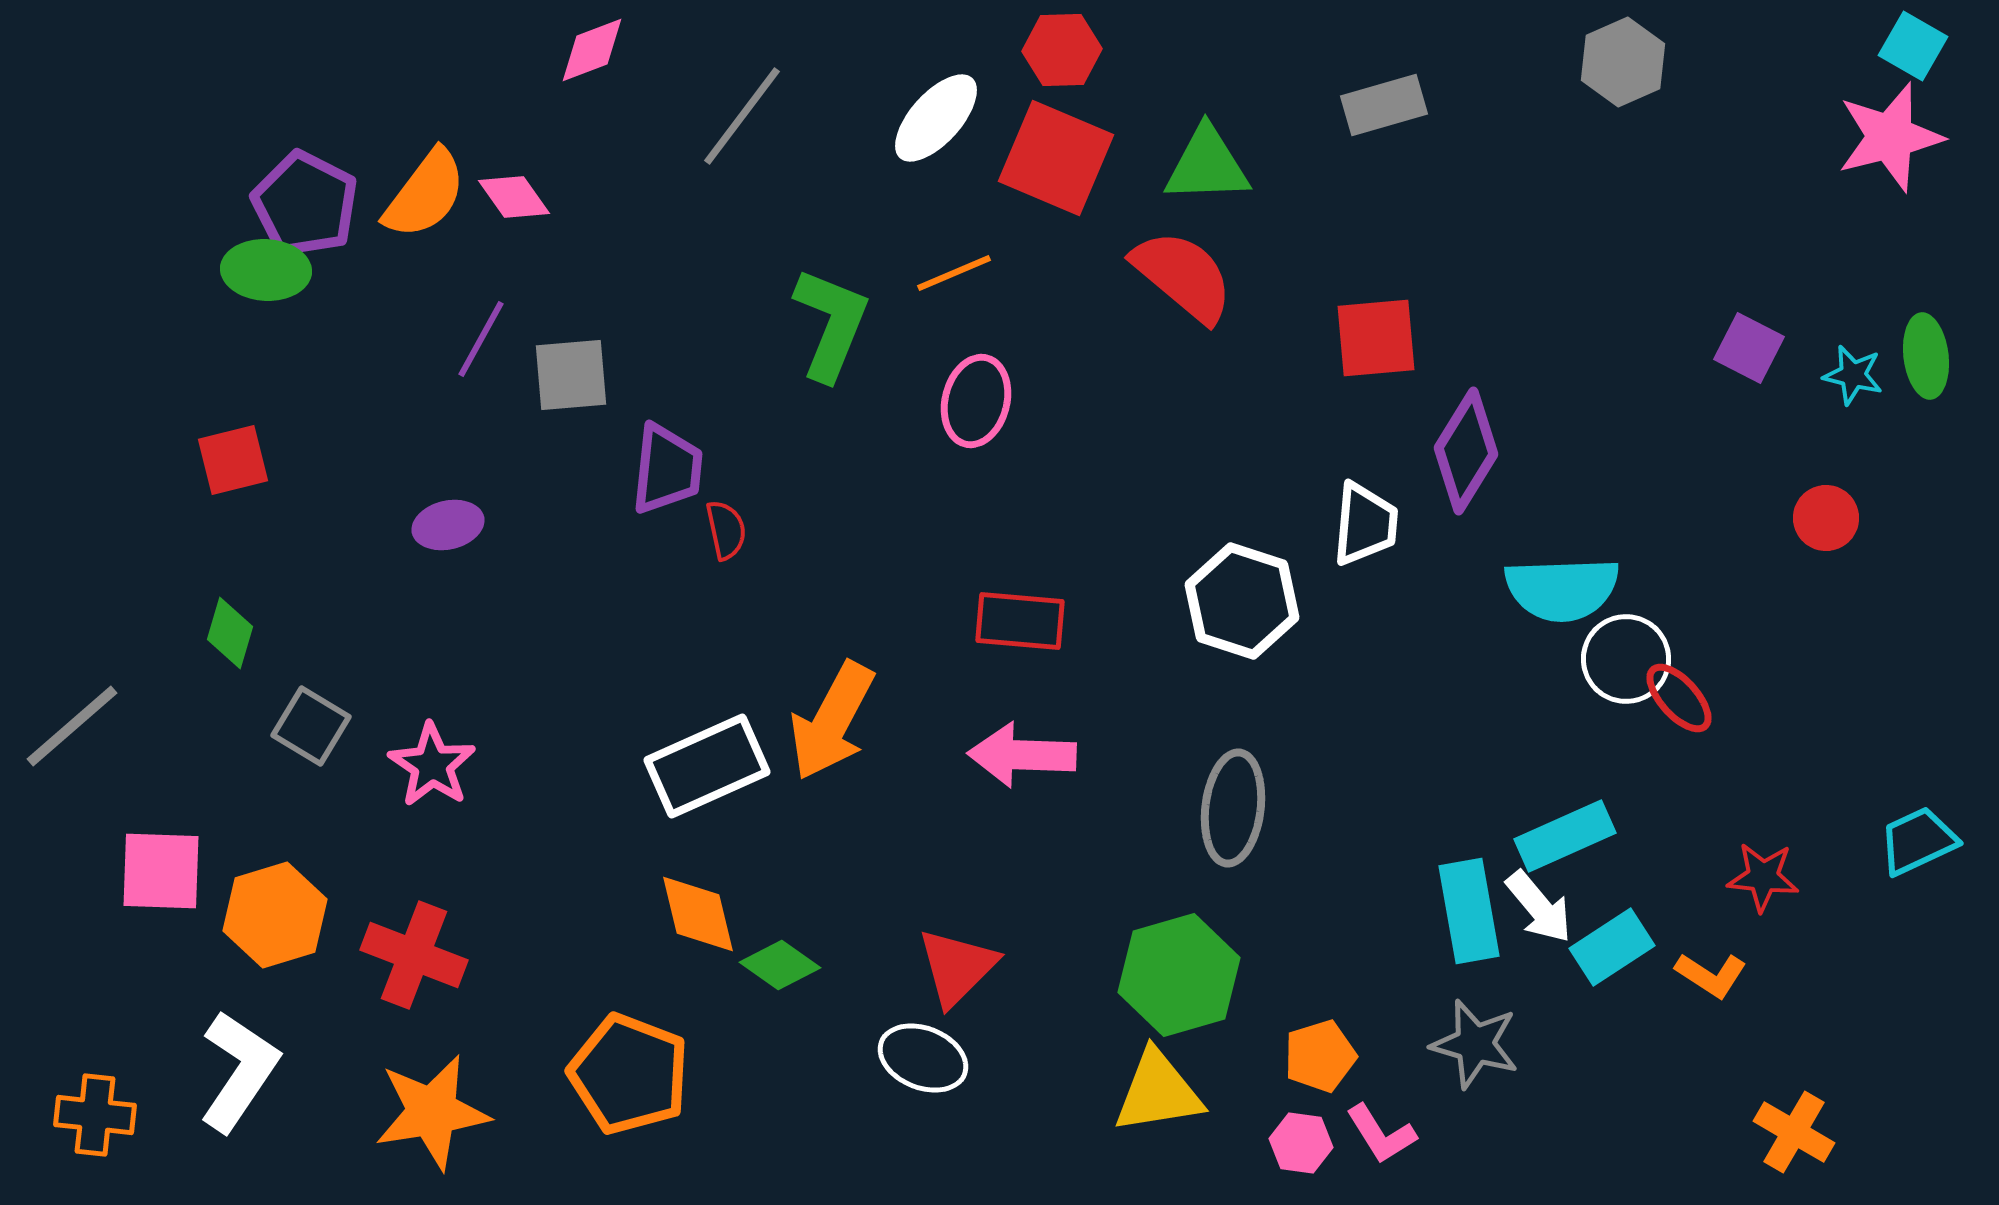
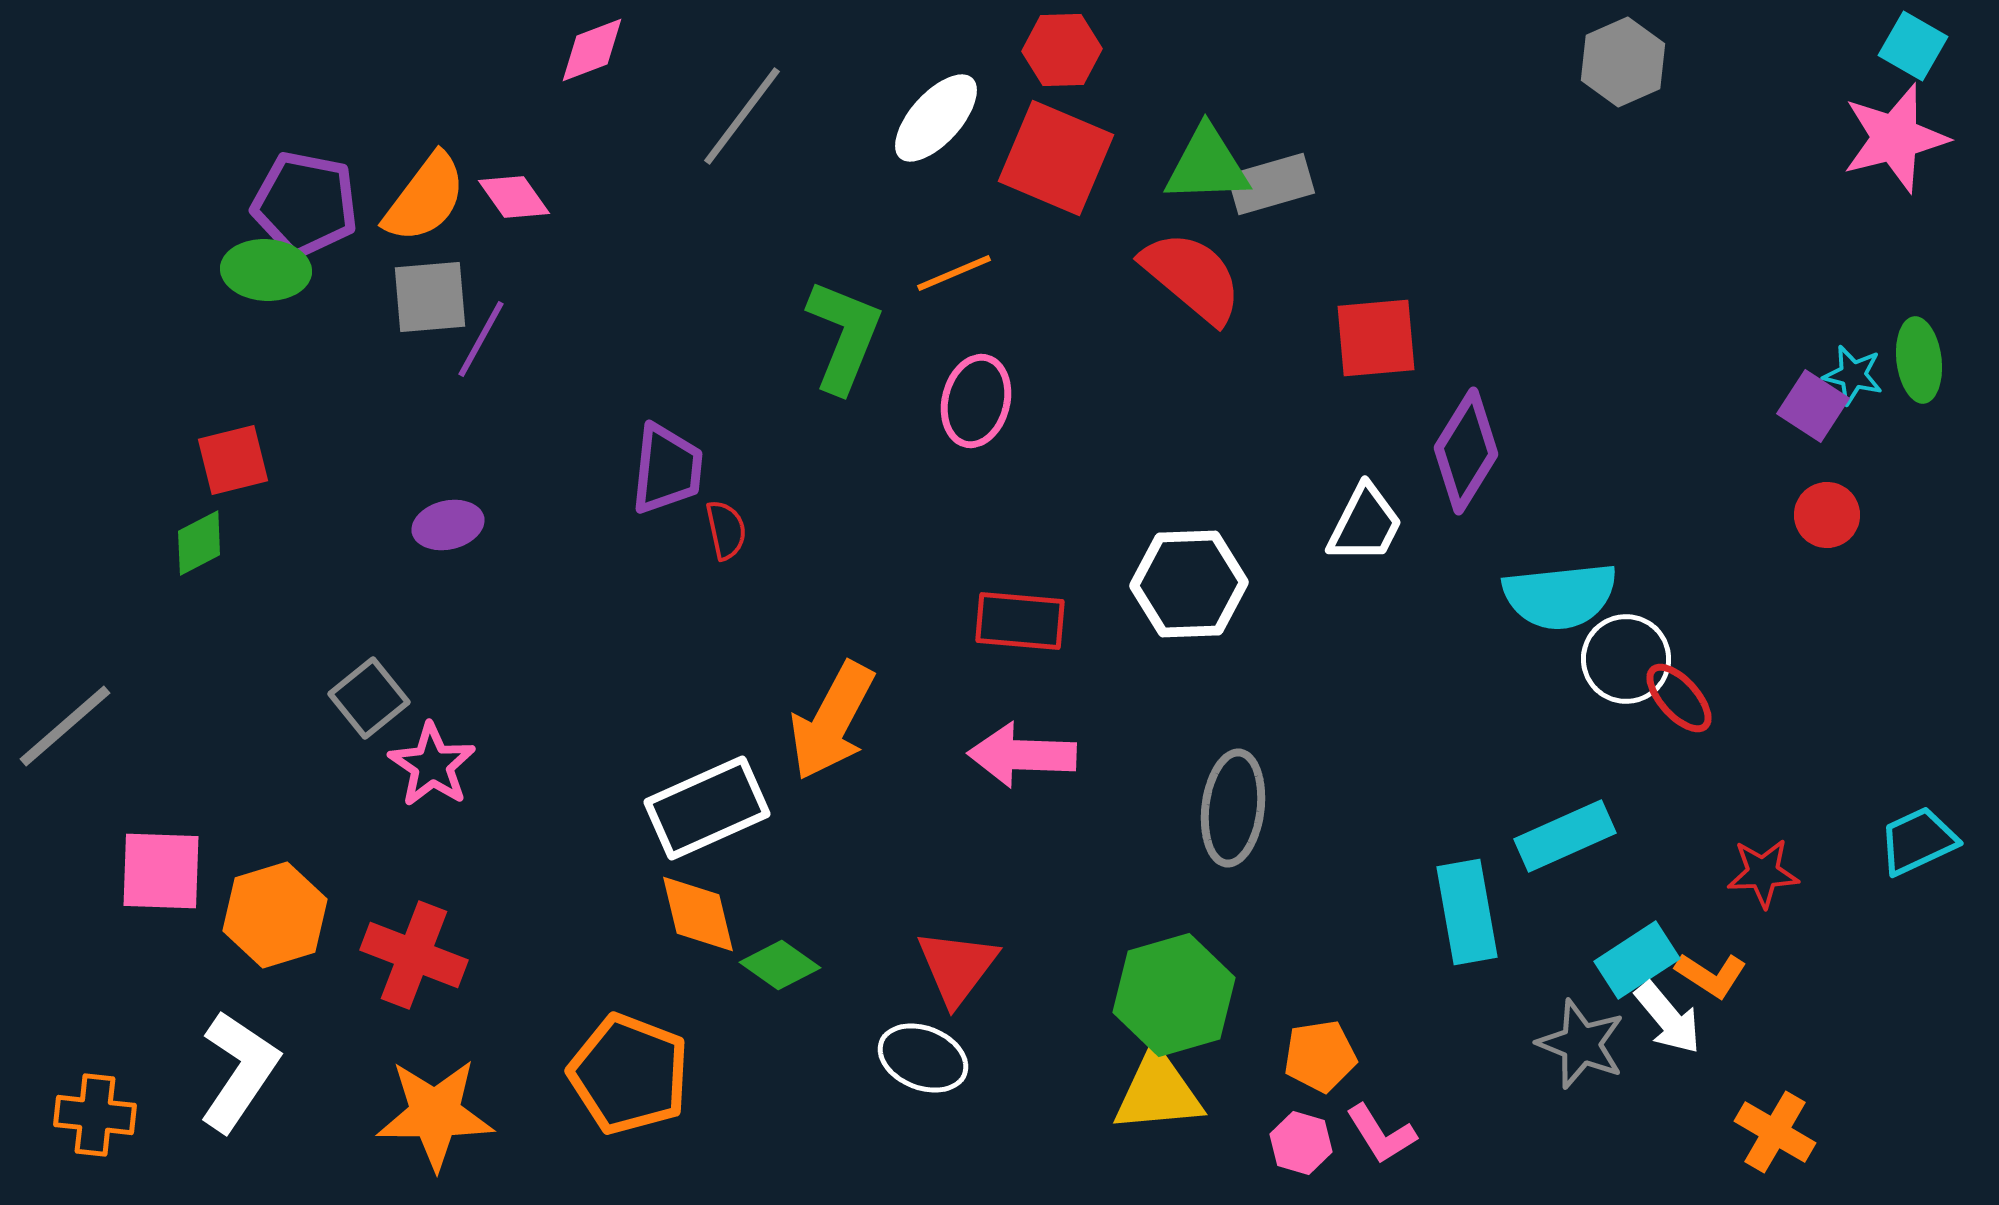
gray rectangle at (1384, 105): moved 113 px left, 79 px down
pink star at (1890, 137): moved 5 px right, 1 px down
orange semicircle at (425, 194): moved 4 px down
purple pentagon at (305, 204): rotated 16 degrees counterclockwise
red semicircle at (1183, 276): moved 9 px right, 1 px down
green L-shape at (831, 324): moved 13 px right, 12 px down
purple square at (1749, 348): moved 64 px right, 58 px down; rotated 6 degrees clockwise
green ellipse at (1926, 356): moved 7 px left, 4 px down
gray square at (571, 375): moved 141 px left, 78 px up
red circle at (1826, 518): moved 1 px right, 3 px up
white trapezoid at (1365, 524): rotated 22 degrees clockwise
cyan semicircle at (1562, 589): moved 2 px left, 7 px down; rotated 4 degrees counterclockwise
white hexagon at (1242, 601): moved 53 px left, 17 px up; rotated 20 degrees counterclockwise
green diamond at (230, 633): moved 31 px left, 90 px up; rotated 46 degrees clockwise
gray line at (72, 726): moved 7 px left
gray square at (311, 726): moved 58 px right, 28 px up; rotated 20 degrees clockwise
white rectangle at (707, 766): moved 42 px down
red star at (1763, 877): moved 4 px up; rotated 8 degrees counterclockwise
white arrow at (1539, 907): moved 129 px right, 111 px down
cyan rectangle at (1469, 911): moved 2 px left, 1 px down
cyan rectangle at (1612, 947): moved 25 px right, 13 px down
red triangle at (957, 967): rotated 8 degrees counterclockwise
green hexagon at (1179, 975): moved 5 px left, 20 px down
gray star at (1475, 1044): moved 106 px right; rotated 6 degrees clockwise
orange pentagon at (1320, 1056): rotated 8 degrees clockwise
yellow triangle at (1158, 1092): rotated 4 degrees clockwise
orange star at (432, 1112): moved 3 px right, 2 px down; rotated 9 degrees clockwise
orange cross at (1794, 1132): moved 19 px left
pink hexagon at (1301, 1143): rotated 8 degrees clockwise
